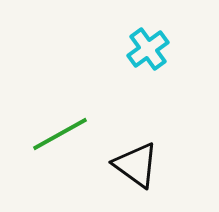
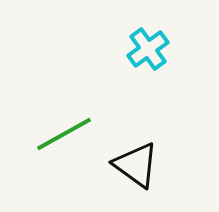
green line: moved 4 px right
